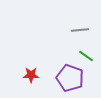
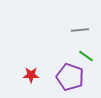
purple pentagon: moved 1 px up
